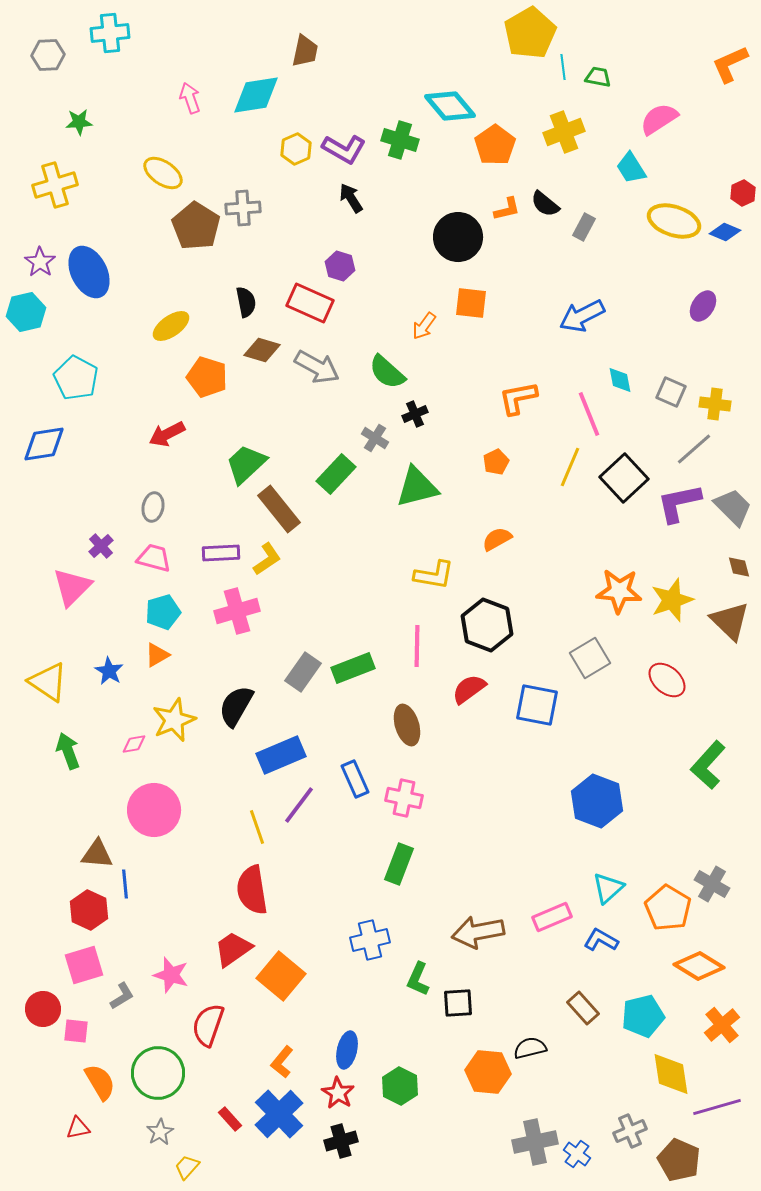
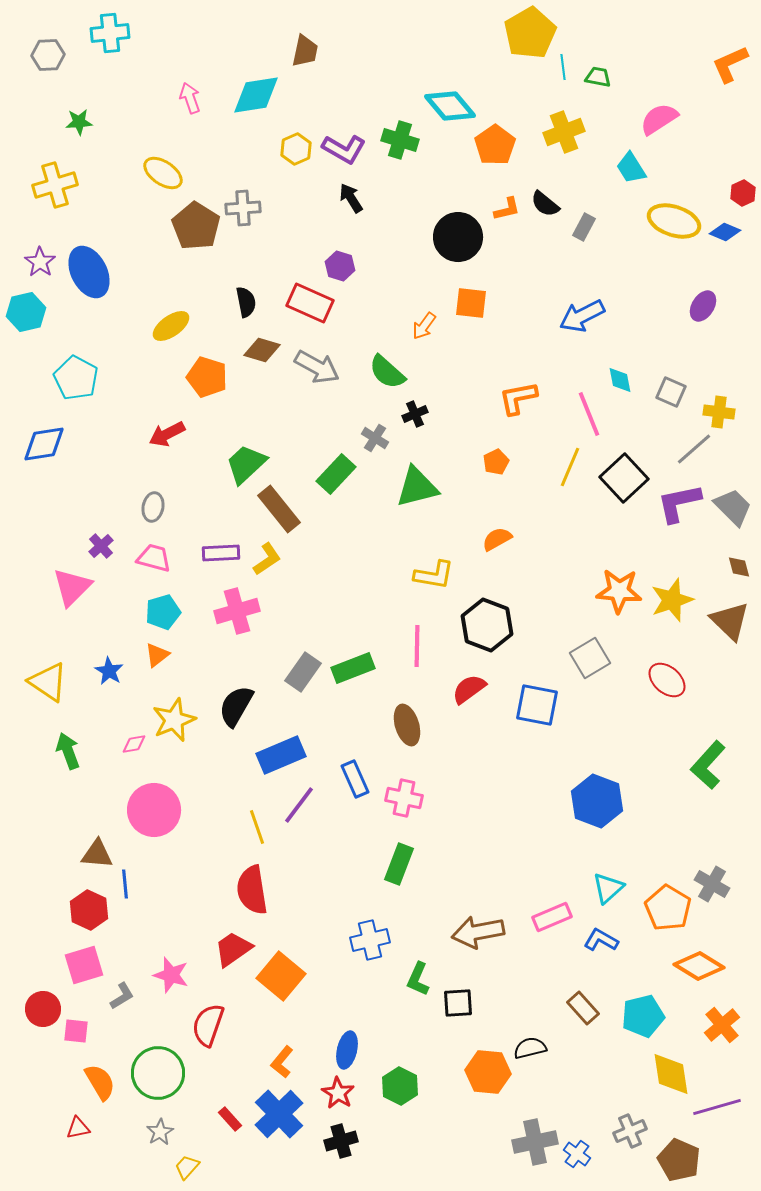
yellow cross at (715, 404): moved 4 px right, 8 px down
orange triangle at (157, 655): rotated 8 degrees counterclockwise
